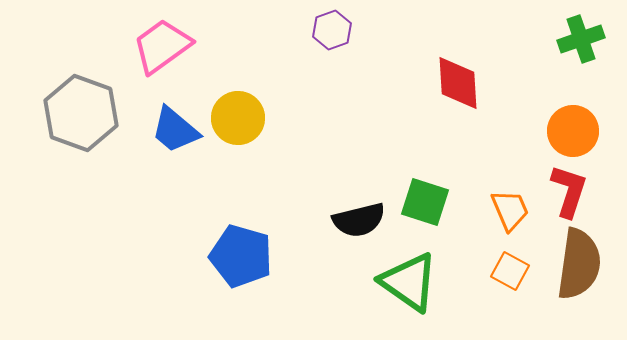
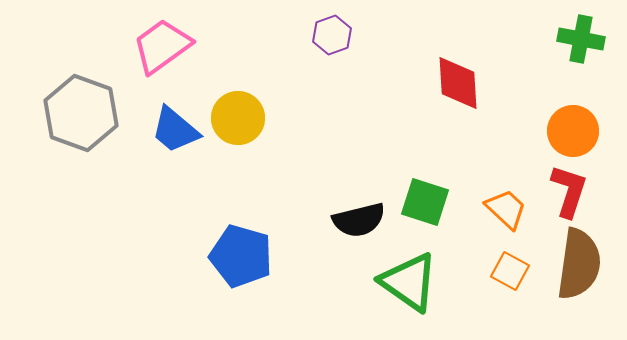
purple hexagon: moved 5 px down
green cross: rotated 30 degrees clockwise
orange trapezoid: moved 4 px left, 1 px up; rotated 24 degrees counterclockwise
